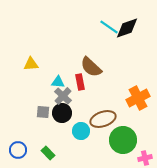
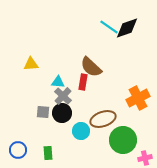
red rectangle: moved 3 px right; rotated 21 degrees clockwise
green rectangle: rotated 40 degrees clockwise
